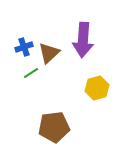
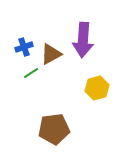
brown triangle: moved 2 px right, 1 px down; rotated 15 degrees clockwise
brown pentagon: moved 2 px down
